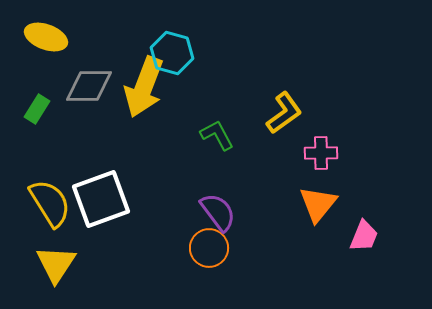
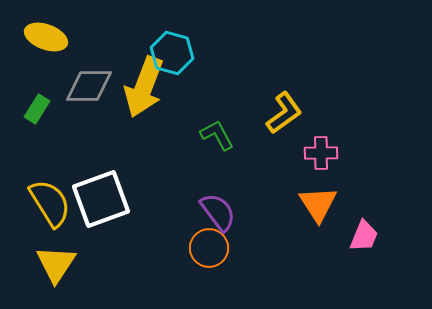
orange triangle: rotated 12 degrees counterclockwise
